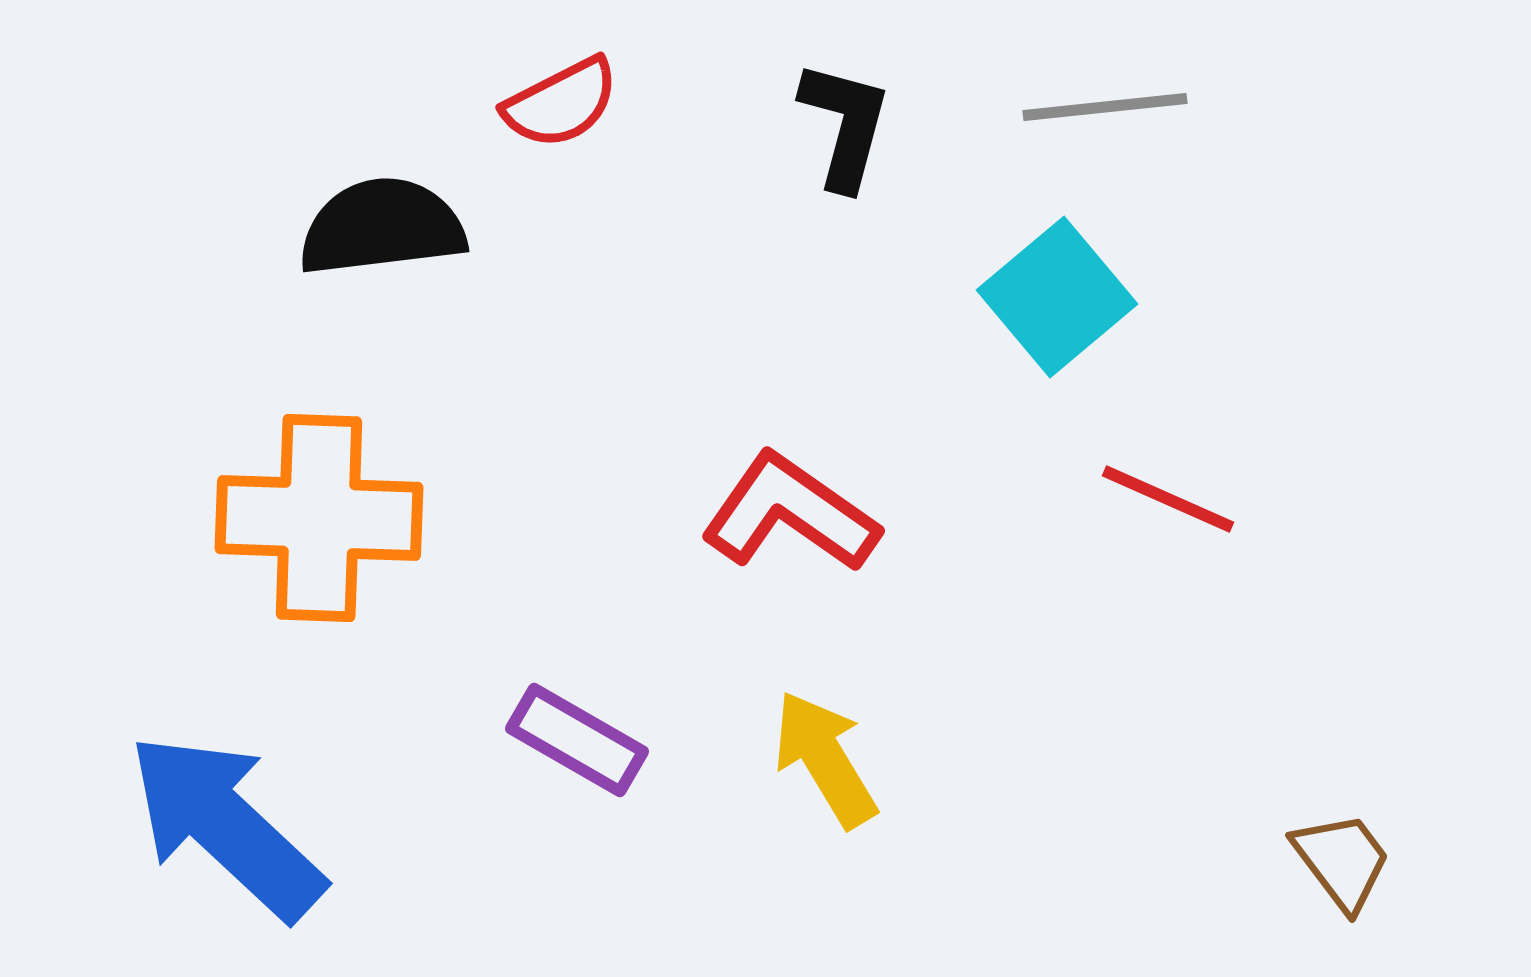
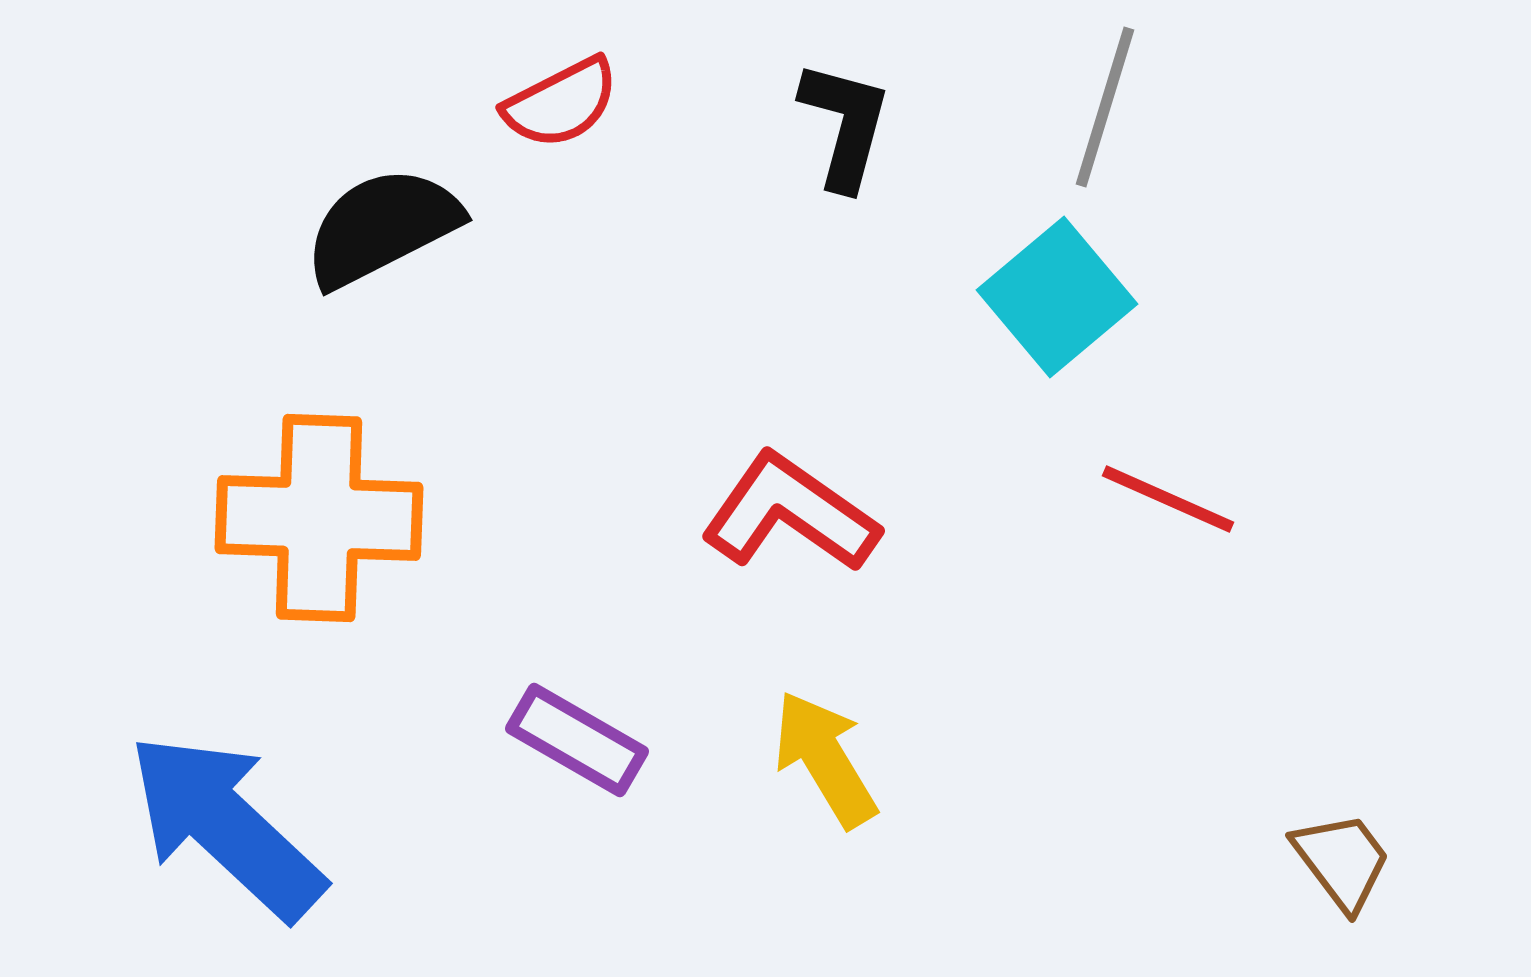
gray line: rotated 67 degrees counterclockwise
black semicircle: rotated 20 degrees counterclockwise
